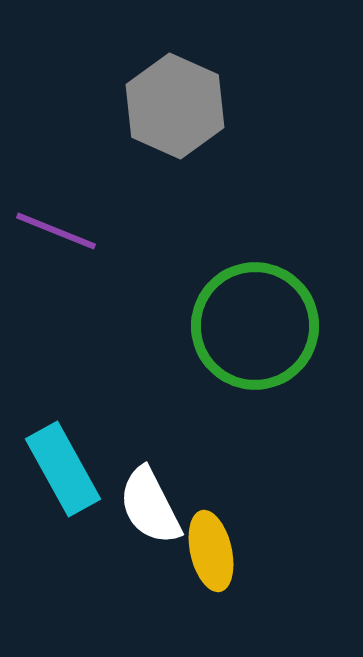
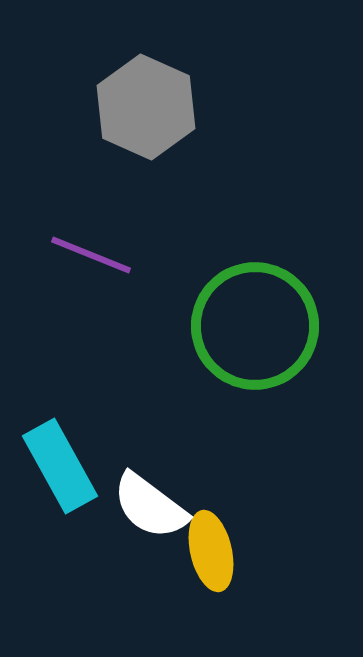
gray hexagon: moved 29 px left, 1 px down
purple line: moved 35 px right, 24 px down
cyan rectangle: moved 3 px left, 3 px up
white semicircle: rotated 26 degrees counterclockwise
